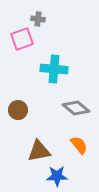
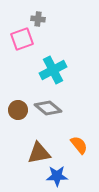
cyan cross: moved 1 px left, 1 px down; rotated 32 degrees counterclockwise
gray diamond: moved 28 px left
brown triangle: moved 2 px down
